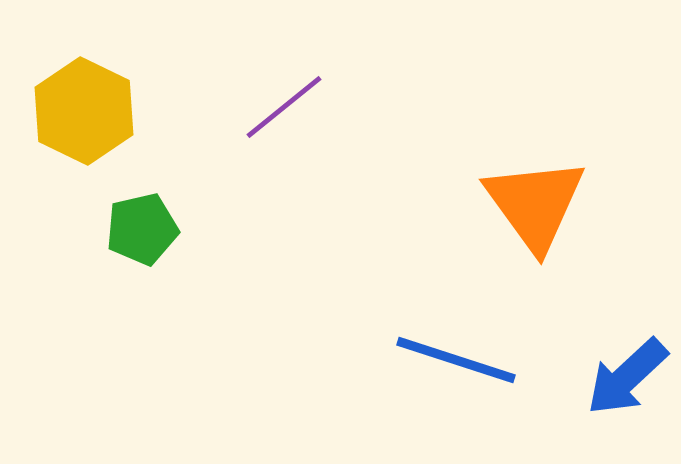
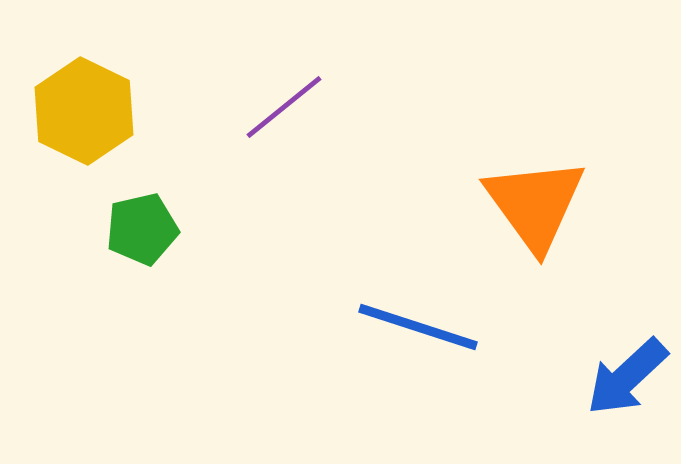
blue line: moved 38 px left, 33 px up
